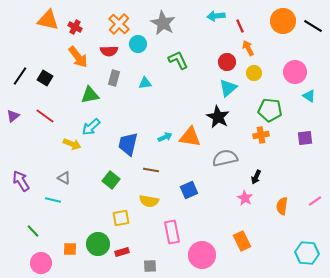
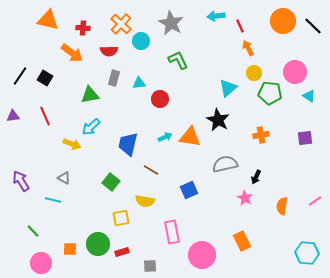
gray star at (163, 23): moved 8 px right
orange cross at (119, 24): moved 2 px right
black line at (313, 26): rotated 12 degrees clockwise
red cross at (75, 27): moved 8 px right, 1 px down; rotated 24 degrees counterclockwise
cyan circle at (138, 44): moved 3 px right, 3 px up
orange arrow at (78, 57): moved 6 px left, 4 px up; rotated 15 degrees counterclockwise
red circle at (227, 62): moved 67 px left, 37 px down
cyan triangle at (145, 83): moved 6 px left
green pentagon at (270, 110): moved 17 px up
purple triangle at (13, 116): rotated 32 degrees clockwise
red line at (45, 116): rotated 30 degrees clockwise
black star at (218, 117): moved 3 px down
gray semicircle at (225, 158): moved 6 px down
brown line at (151, 170): rotated 21 degrees clockwise
green square at (111, 180): moved 2 px down
yellow semicircle at (149, 201): moved 4 px left
